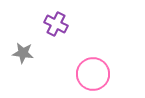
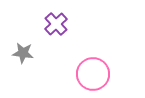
purple cross: rotated 20 degrees clockwise
